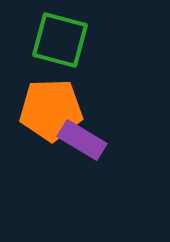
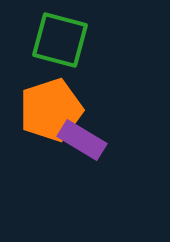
orange pentagon: rotated 16 degrees counterclockwise
